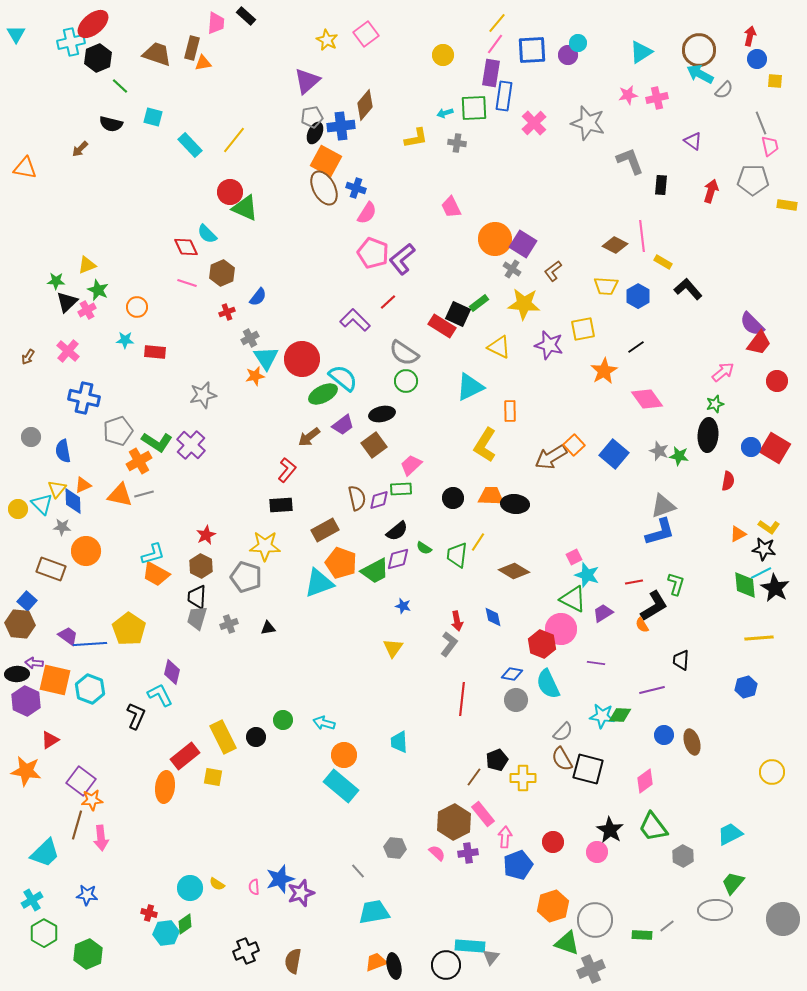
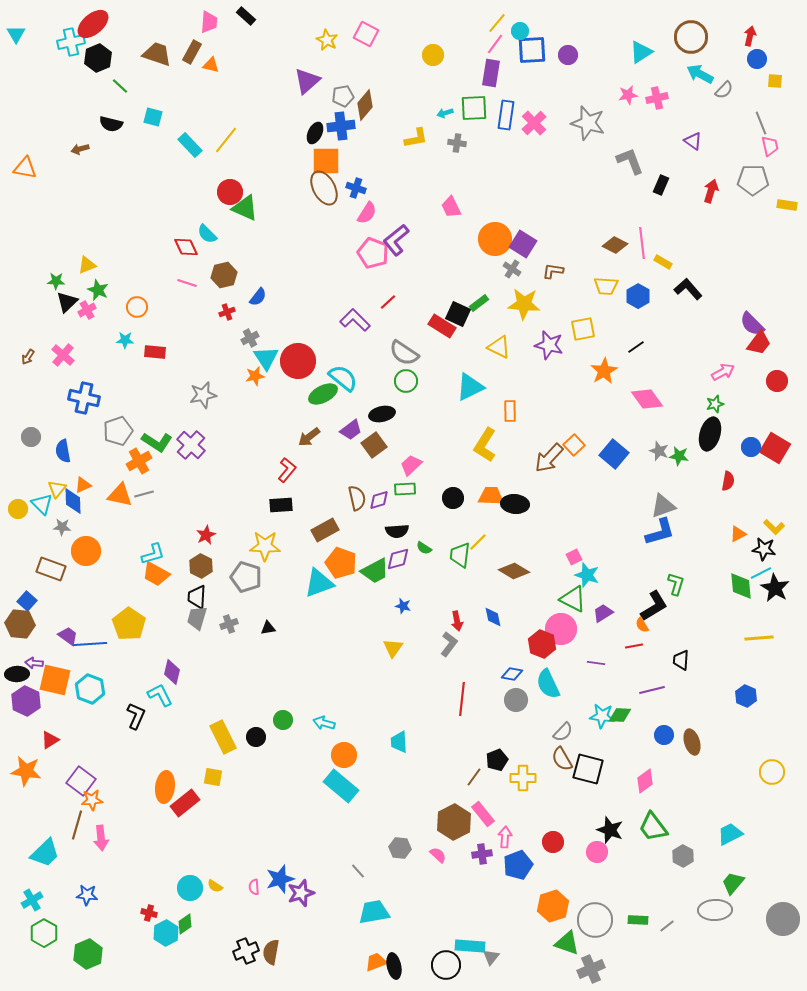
pink trapezoid at (216, 23): moved 7 px left, 1 px up
pink square at (366, 34): rotated 25 degrees counterclockwise
cyan circle at (578, 43): moved 58 px left, 12 px up
brown rectangle at (192, 48): moved 4 px down; rotated 15 degrees clockwise
brown circle at (699, 50): moved 8 px left, 13 px up
yellow circle at (443, 55): moved 10 px left
orange triangle at (203, 63): moved 8 px right, 2 px down; rotated 24 degrees clockwise
blue rectangle at (504, 96): moved 2 px right, 19 px down
gray pentagon at (312, 117): moved 31 px right, 21 px up
yellow line at (234, 140): moved 8 px left
brown arrow at (80, 149): rotated 30 degrees clockwise
orange square at (326, 161): rotated 28 degrees counterclockwise
black rectangle at (661, 185): rotated 18 degrees clockwise
pink line at (642, 236): moved 7 px down
purple L-shape at (402, 259): moved 6 px left, 19 px up
brown L-shape at (553, 271): rotated 45 degrees clockwise
brown hexagon at (222, 273): moved 2 px right, 2 px down; rotated 10 degrees clockwise
pink cross at (68, 351): moved 5 px left, 4 px down
red circle at (302, 359): moved 4 px left, 2 px down
pink arrow at (723, 372): rotated 10 degrees clockwise
purple trapezoid at (343, 425): moved 8 px right, 5 px down
black ellipse at (708, 435): moved 2 px right, 1 px up; rotated 12 degrees clockwise
brown arrow at (551, 457): moved 2 px left, 1 px down; rotated 16 degrees counterclockwise
green rectangle at (401, 489): moved 4 px right
yellow L-shape at (769, 527): moved 5 px right; rotated 10 degrees clockwise
black semicircle at (397, 531): rotated 35 degrees clockwise
yellow line at (478, 542): rotated 12 degrees clockwise
green trapezoid at (457, 555): moved 3 px right
red line at (634, 582): moved 64 px down
green diamond at (745, 585): moved 4 px left, 1 px down
yellow pentagon at (129, 629): moved 5 px up
blue hexagon at (746, 687): moved 9 px down; rotated 20 degrees counterclockwise
red rectangle at (185, 756): moved 47 px down
black star at (610, 830): rotated 12 degrees counterclockwise
gray hexagon at (395, 848): moved 5 px right
pink semicircle at (437, 853): moved 1 px right, 2 px down
purple cross at (468, 853): moved 14 px right, 1 px down
yellow semicircle at (217, 884): moved 2 px left, 2 px down
cyan hexagon at (166, 933): rotated 20 degrees counterclockwise
green rectangle at (642, 935): moved 4 px left, 15 px up
brown semicircle at (293, 961): moved 22 px left, 9 px up
